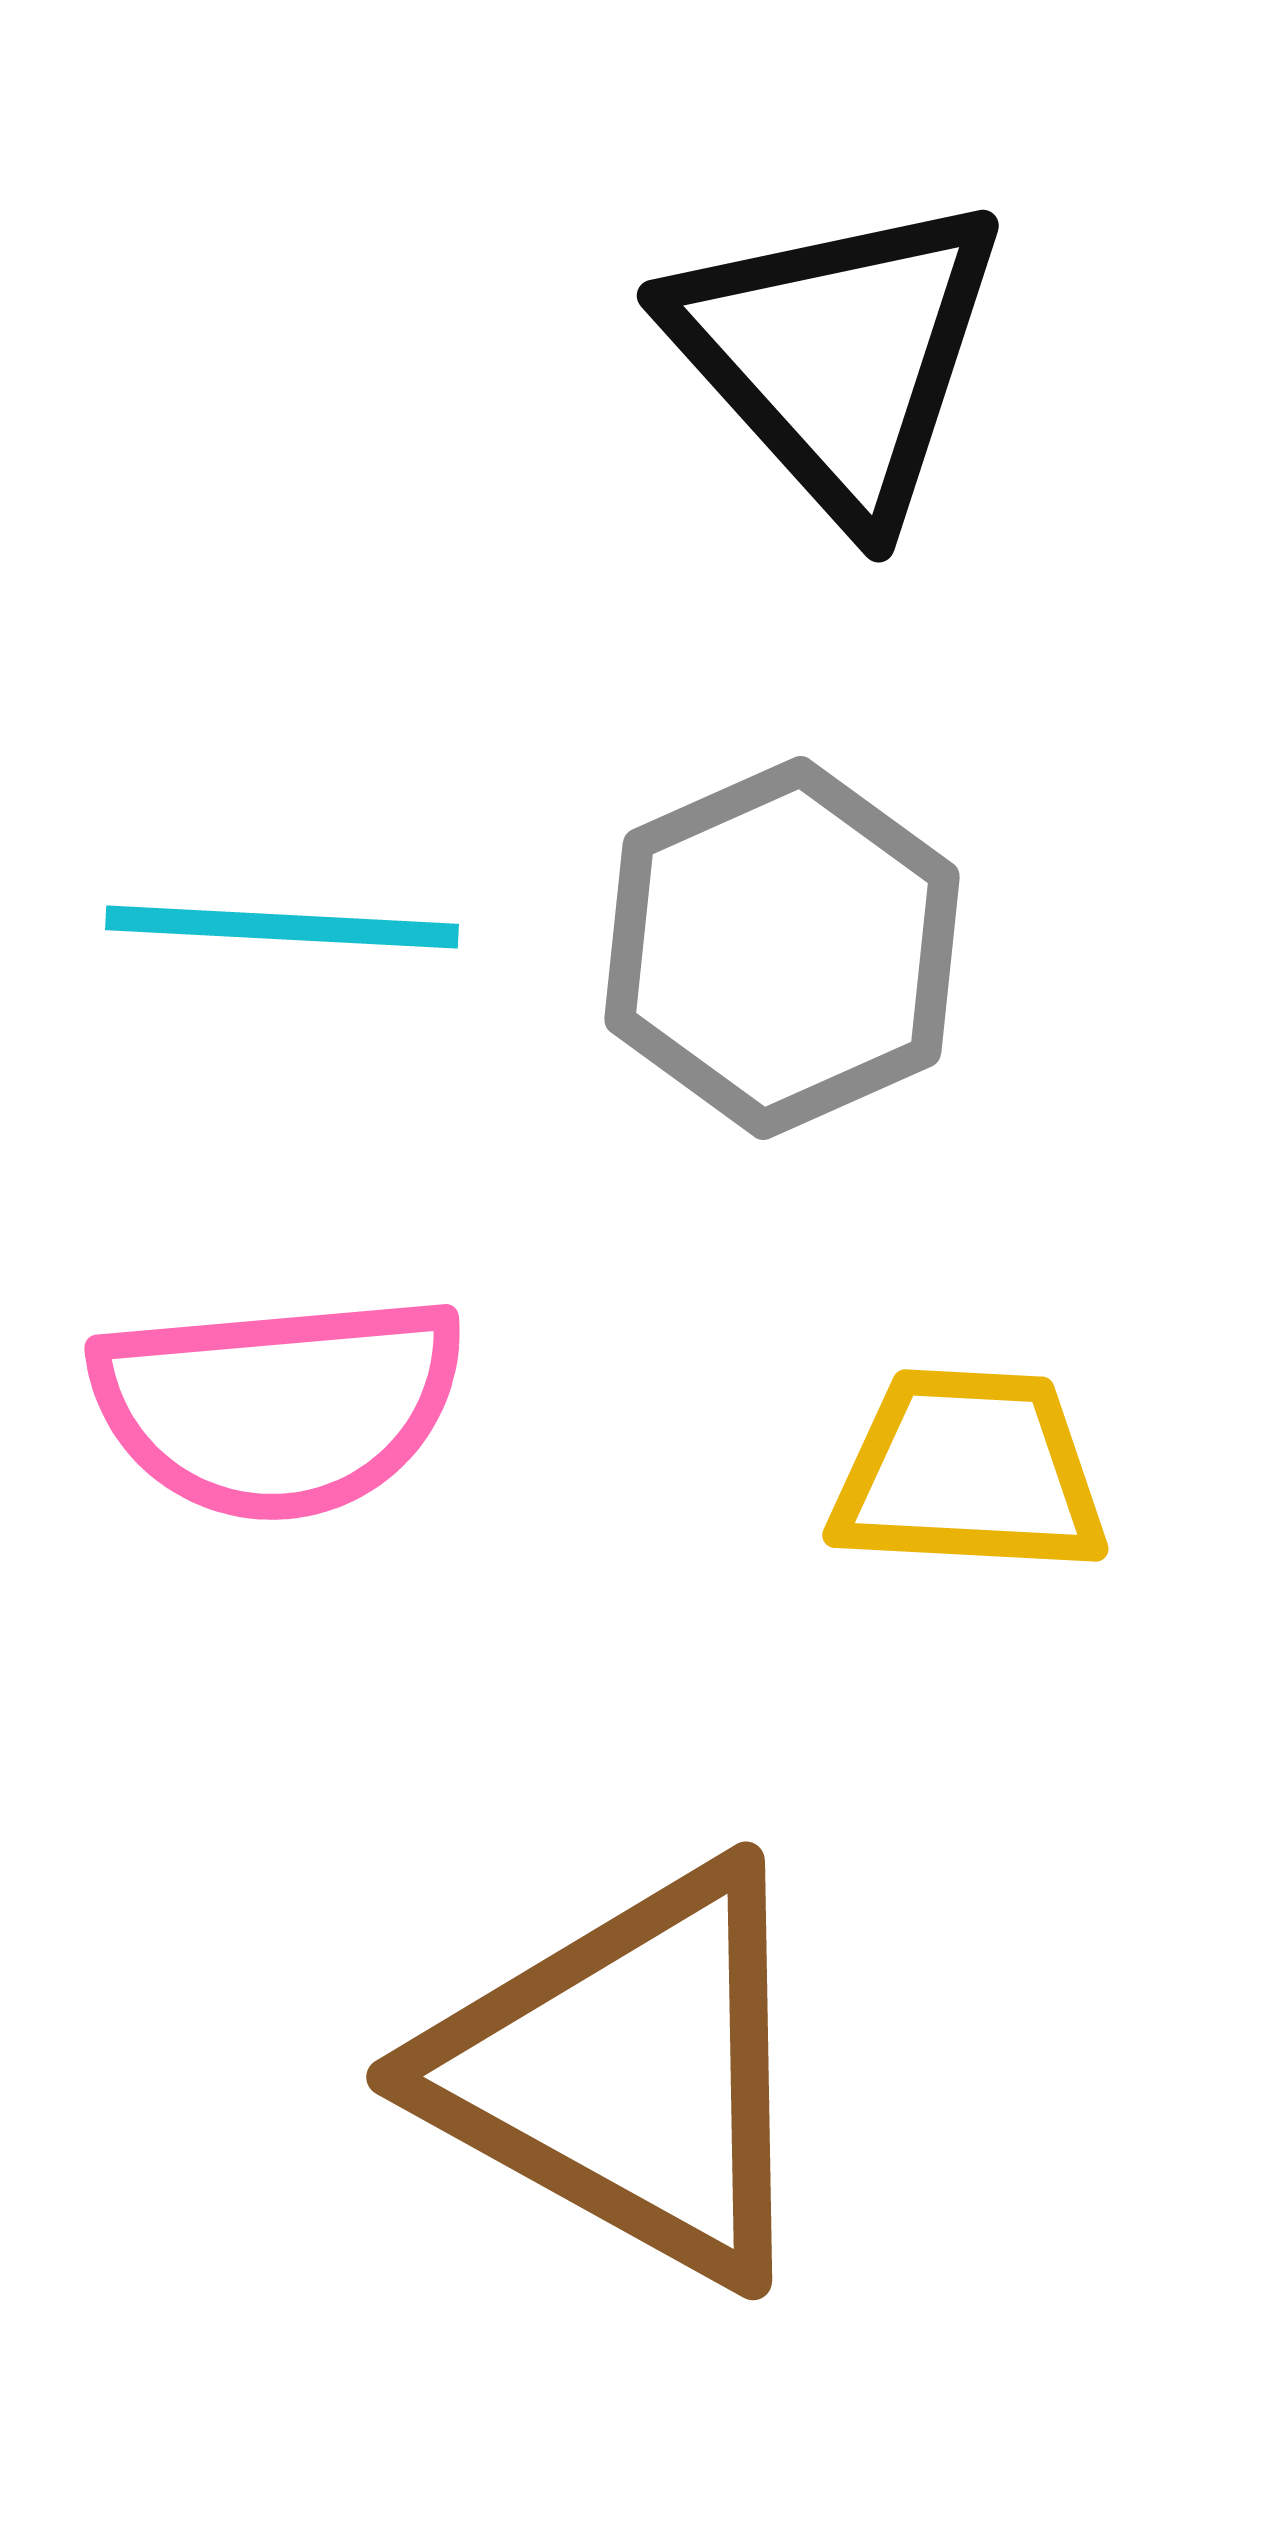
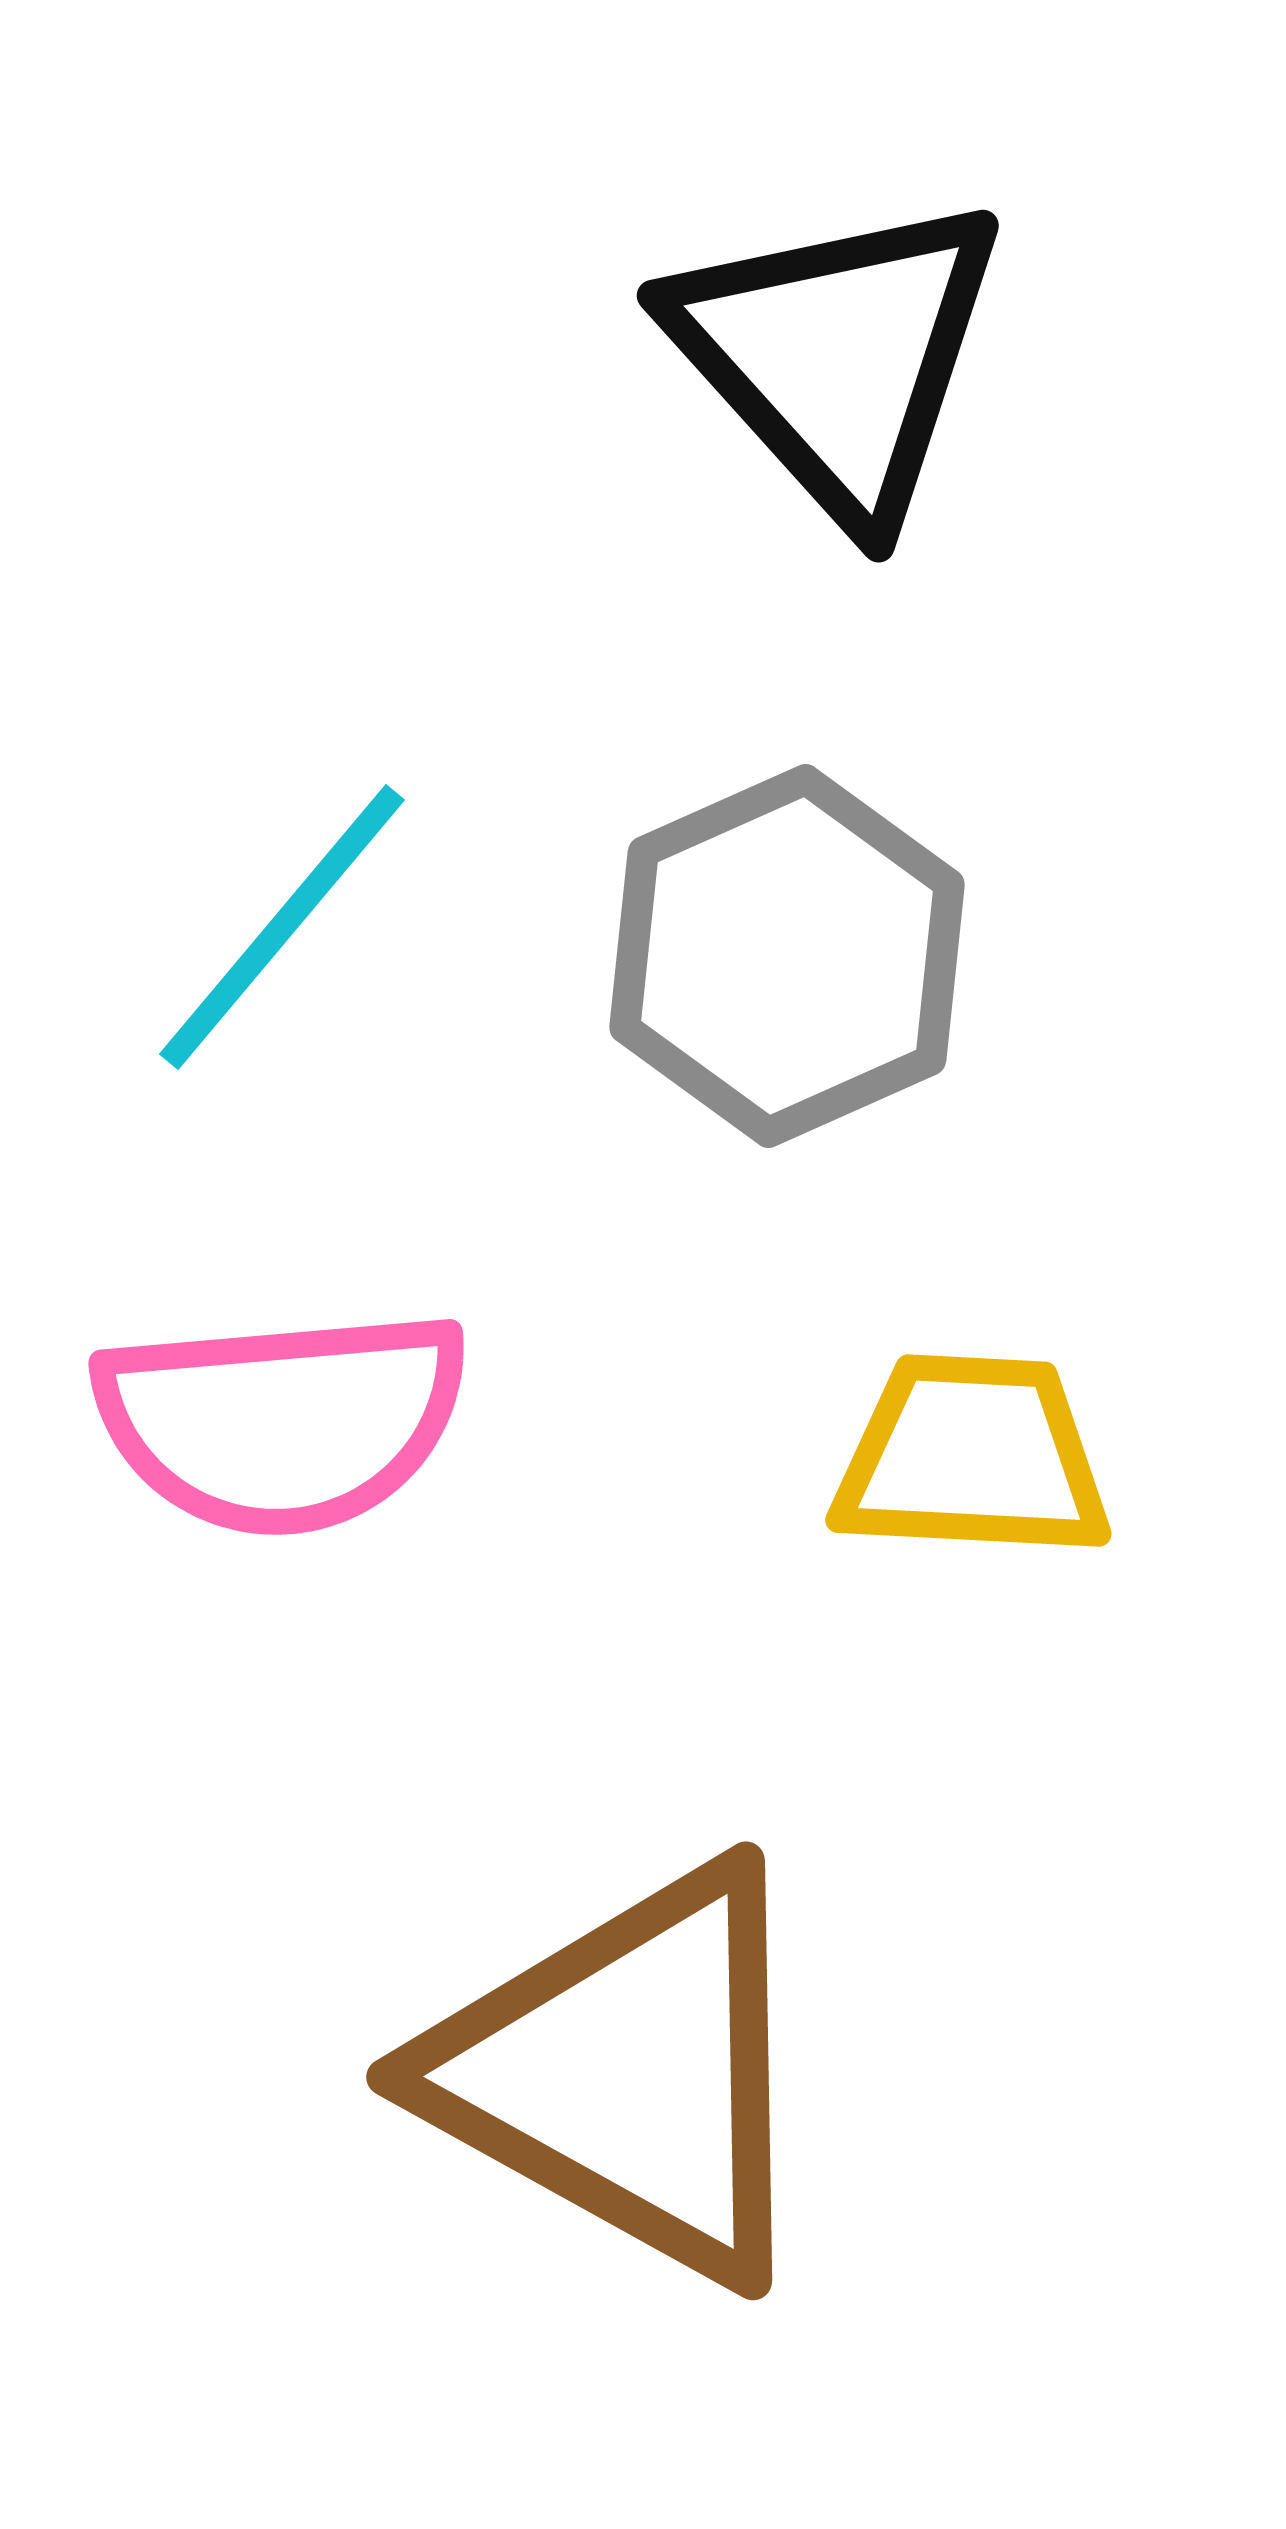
cyan line: rotated 53 degrees counterclockwise
gray hexagon: moved 5 px right, 8 px down
pink semicircle: moved 4 px right, 15 px down
yellow trapezoid: moved 3 px right, 15 px up
